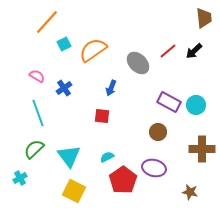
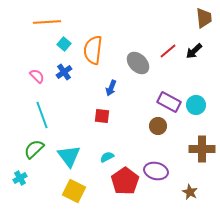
orange line: rotated 44 degrees clockwise
cyan square: rotated 24 degrees counterclockwise
orange semicircle: rotated 48 degrees counterclockwise
pink semicircle: rotated 14 degrees clockwise
blue cross: moved 16 px up
cyan line: moved 4 px right, 2 px down
brown circle: moved 6 px up
purple ellipse: moved 2 px right, 3 px down
red pentagon: moved 2 px right, 1 px down
brown star: rotated 14 degrees clockwise
